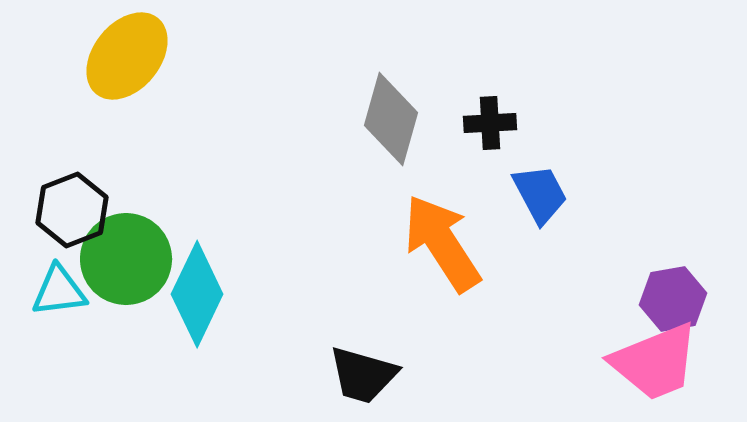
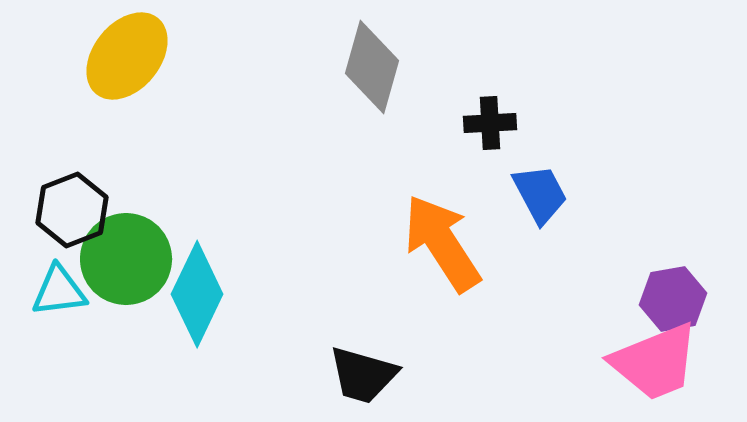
gray diamond: moved 19 px left, 52 px up
